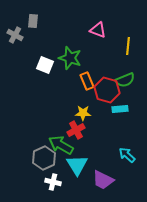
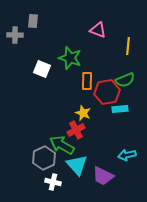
gray cross: rotated 28 degrees counterclockwise
white square: moved 3 px left, 4 px down
orange rectangle: rotated 24 degrees clockwise
red hexagon: moved 2 px down; rotated 25 degrees counterclockwise
yellow star: rotated 21 degrees clockwise
green arrow: moved 1 px right
cyan arrow: rotated 54 degrees counterclockwise
cyan triangle: rotated 10 degrees counterclockwise
purple trapezoid: moved 4 px up
